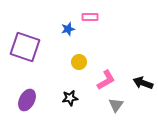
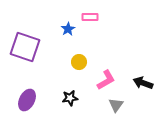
blue star: rotated 16 degrees counterclockwise
